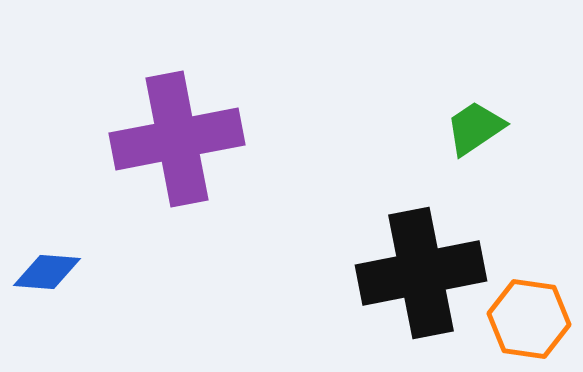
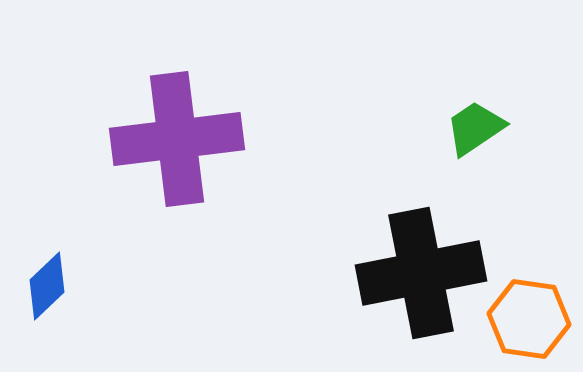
purple cross: rotated 4 degrees clockwise
blue diamond: moved 14 px down; rotated 48 degrees counterclockwise
